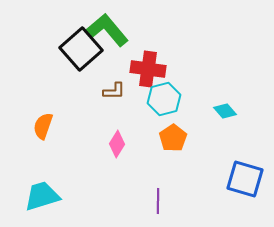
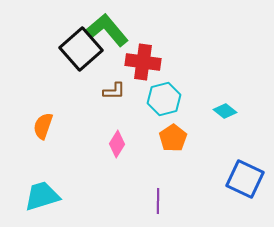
red cross: moved 5 px left, 7 px up
cyan diamond: rotated 10 degrees counterclockwise
blue square: rotated 9 degrees clockwise
